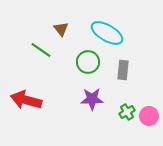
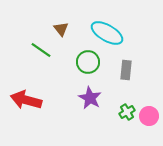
gray rectangle: moved 3 px right
purple star: moved 2 px left, 1 px up; rotated 30 degrees clockwise
